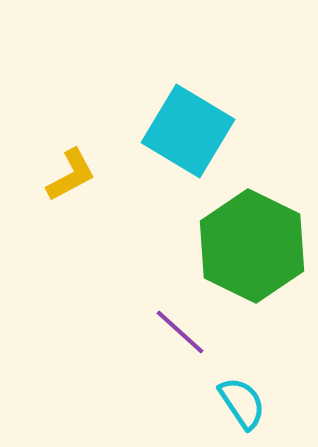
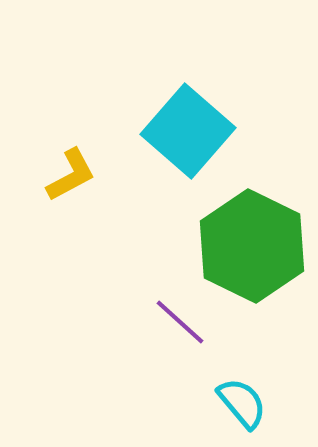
cyan square: rotated 10 degrees clockwise
purple line: moved 10 px up
cyan semicircle: rotated 6 degrees counterclockwise
